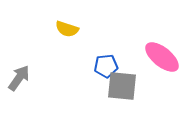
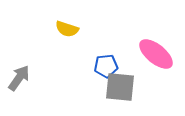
pink ellipse: moved 6 px left, 3 px up
gray square: moved 2 px left, 1 px down
